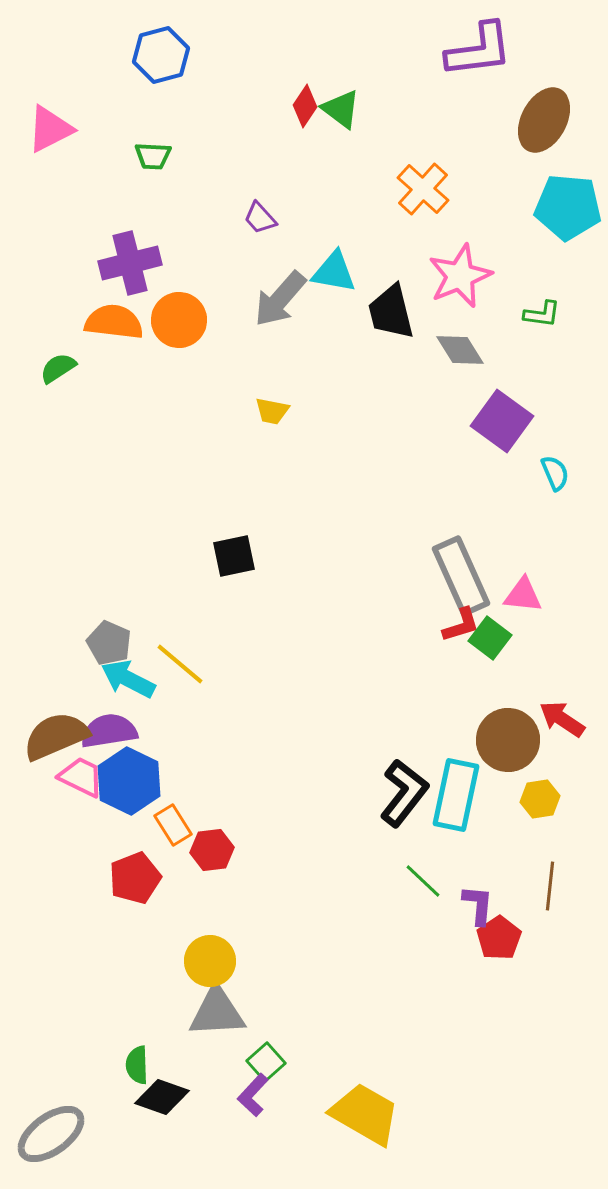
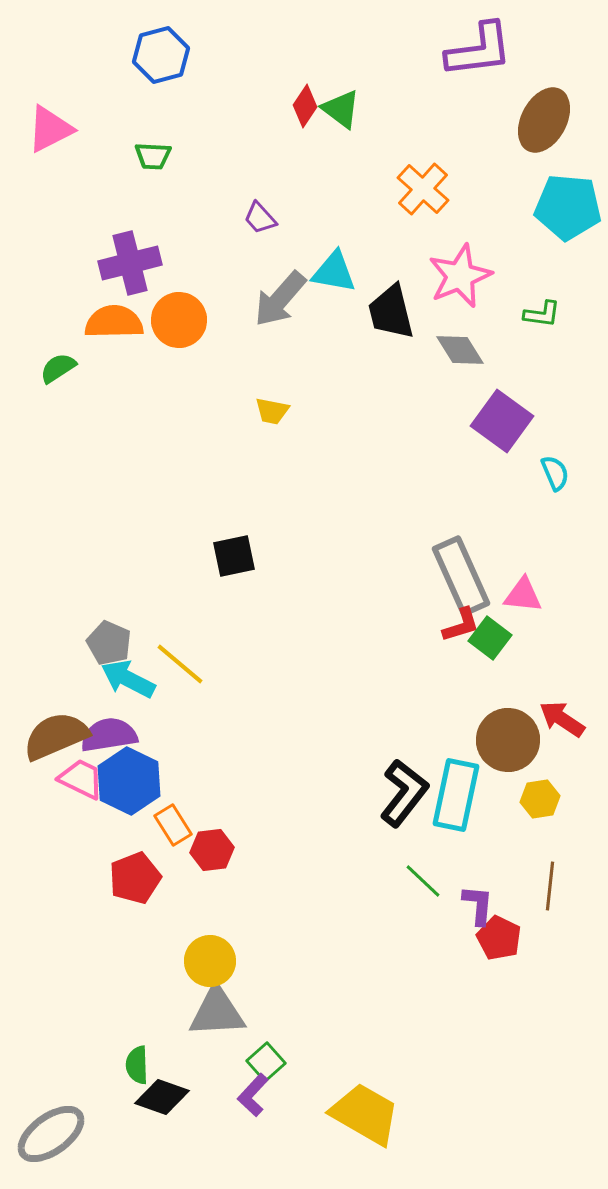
orange semicircle at (114, 322): rotated 8 degrees counterclockwise
purple semicircle at (109, 731): moved 4 px down
pink trapezoid at (81, 777): moved 2 px down
red pentagon at (499, 938): rotated 12 degrees counterclockwise
